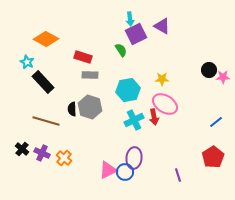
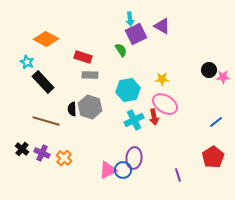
blue circle: moved 2 px left, 2 px up
